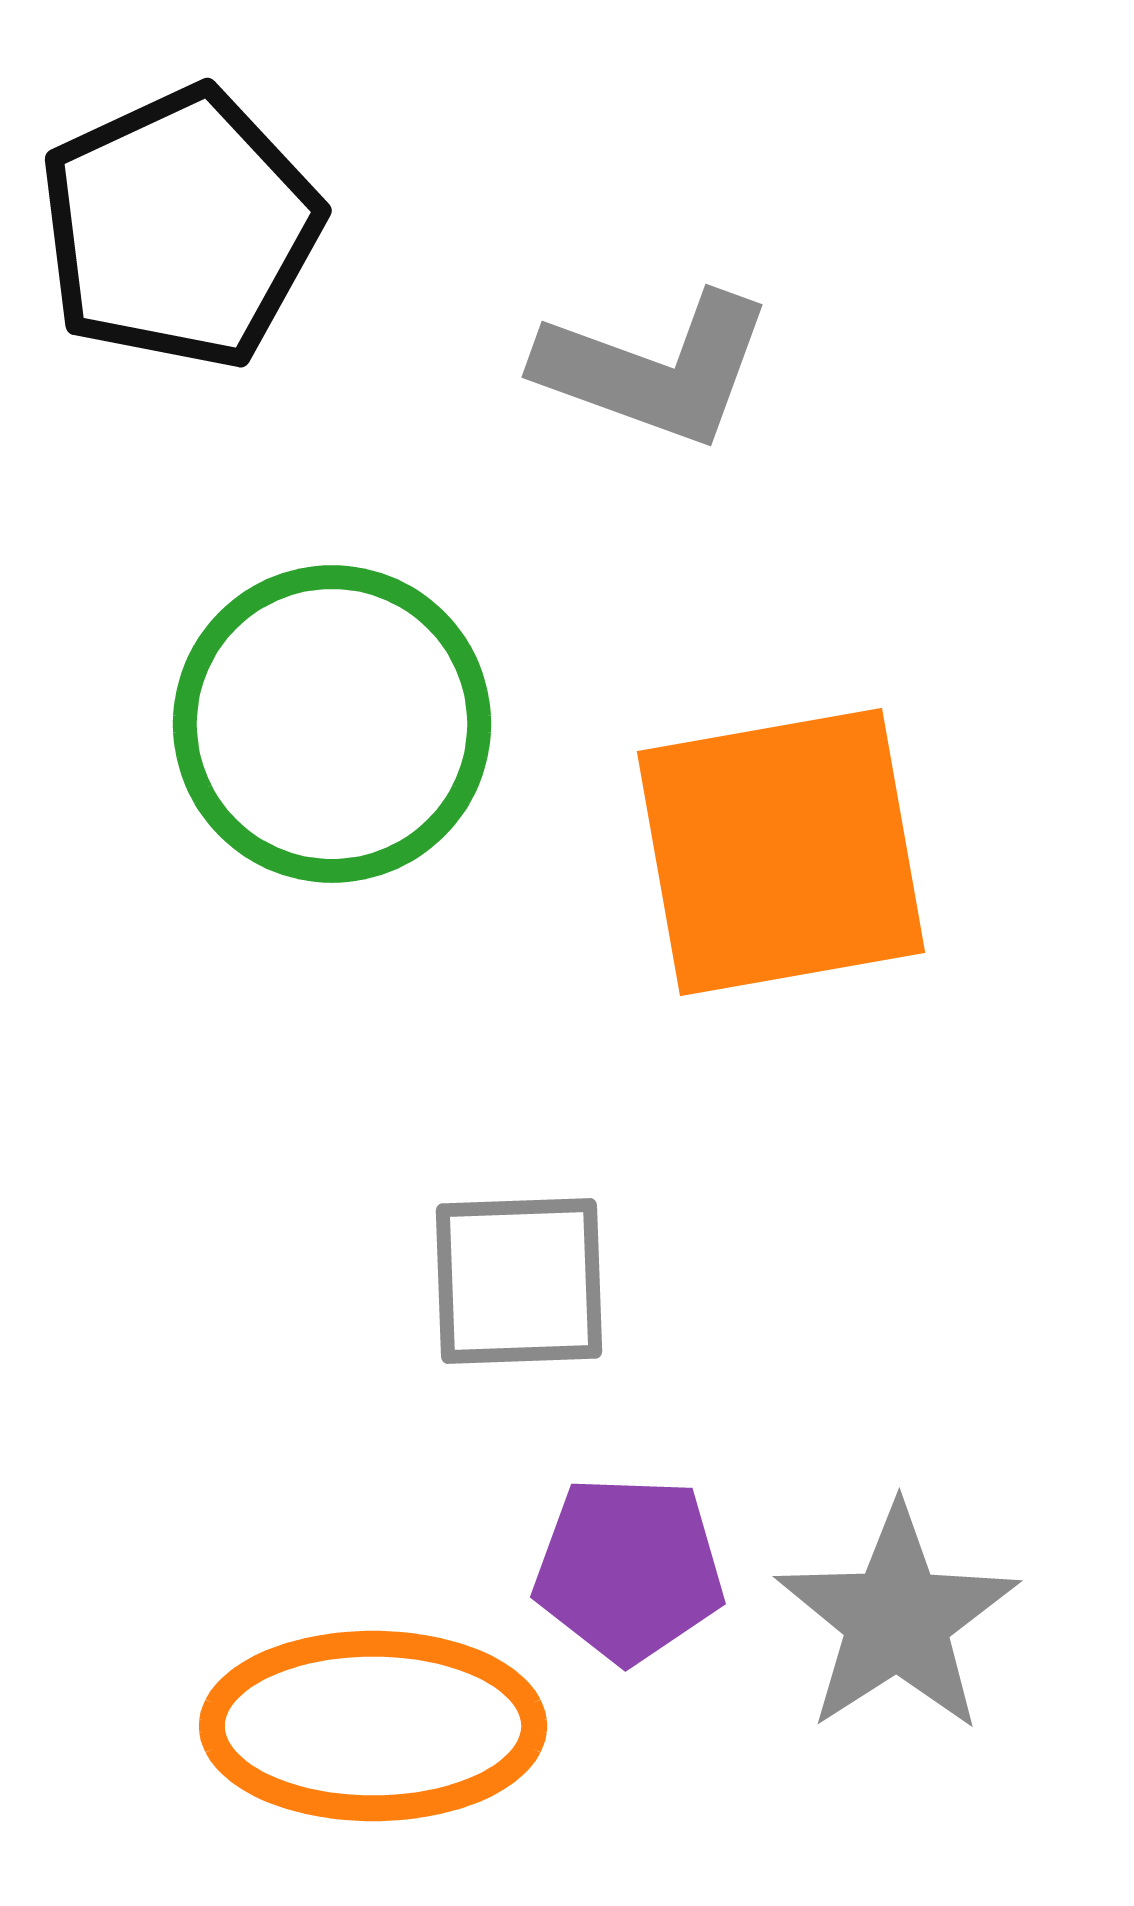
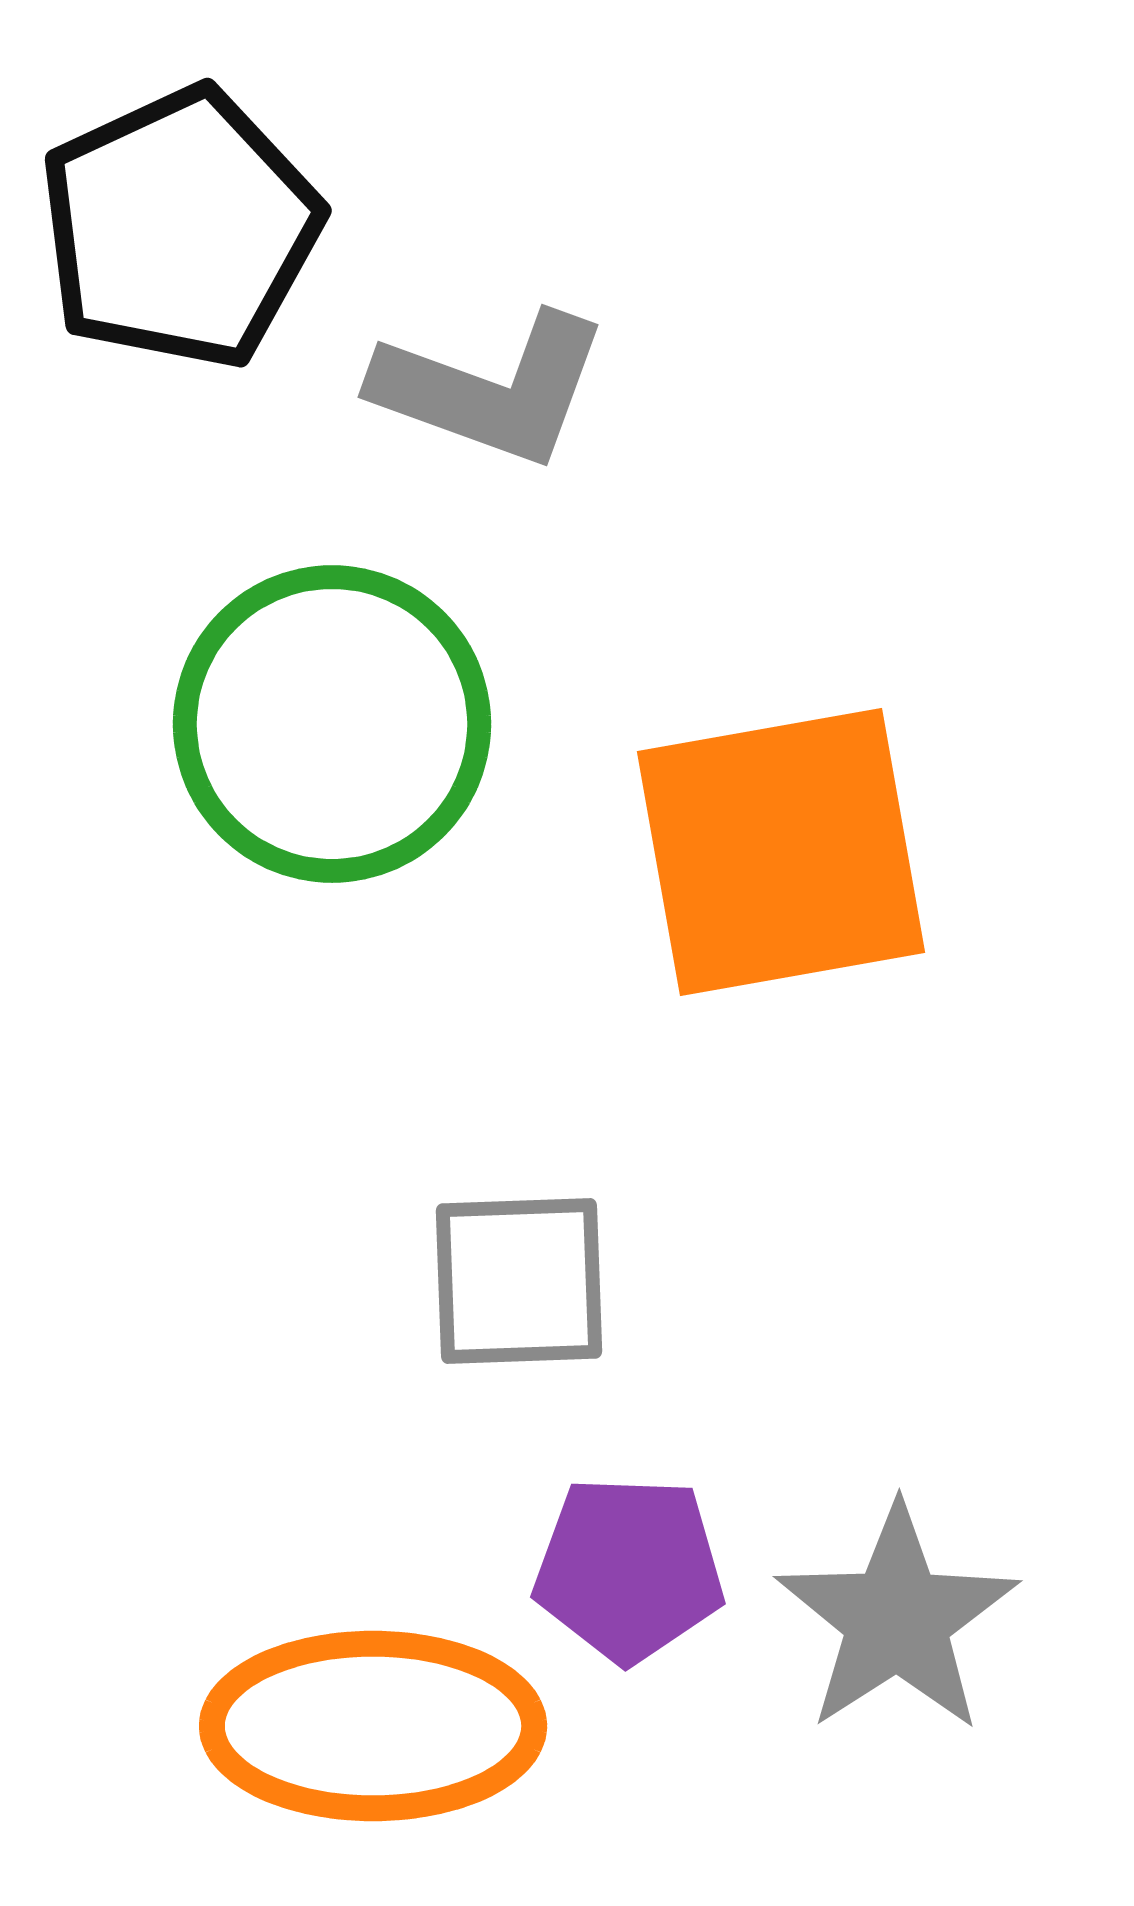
gray L-shape: moved 164 px left, 20 px down
